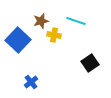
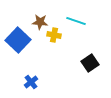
brown star: moved 1 px left, 1 px down; rotated 21 degrees clockwise
